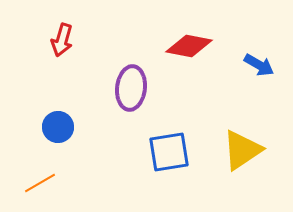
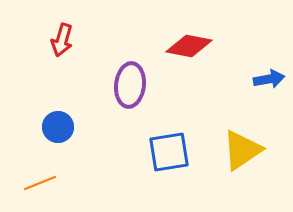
blue arrow: moved 10 px right, 14 px down; rotated 40 degrees counterclockwise
purple ellipse: moved 1 px left, 3 px up
orange line: rotated 8 degrees clockwise
